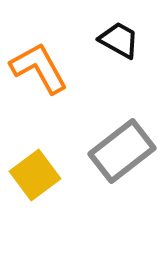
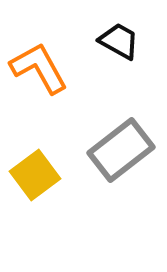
black trapezoid: moved 1 px down
gray rectangle: moved 1 px left, 1 px up
